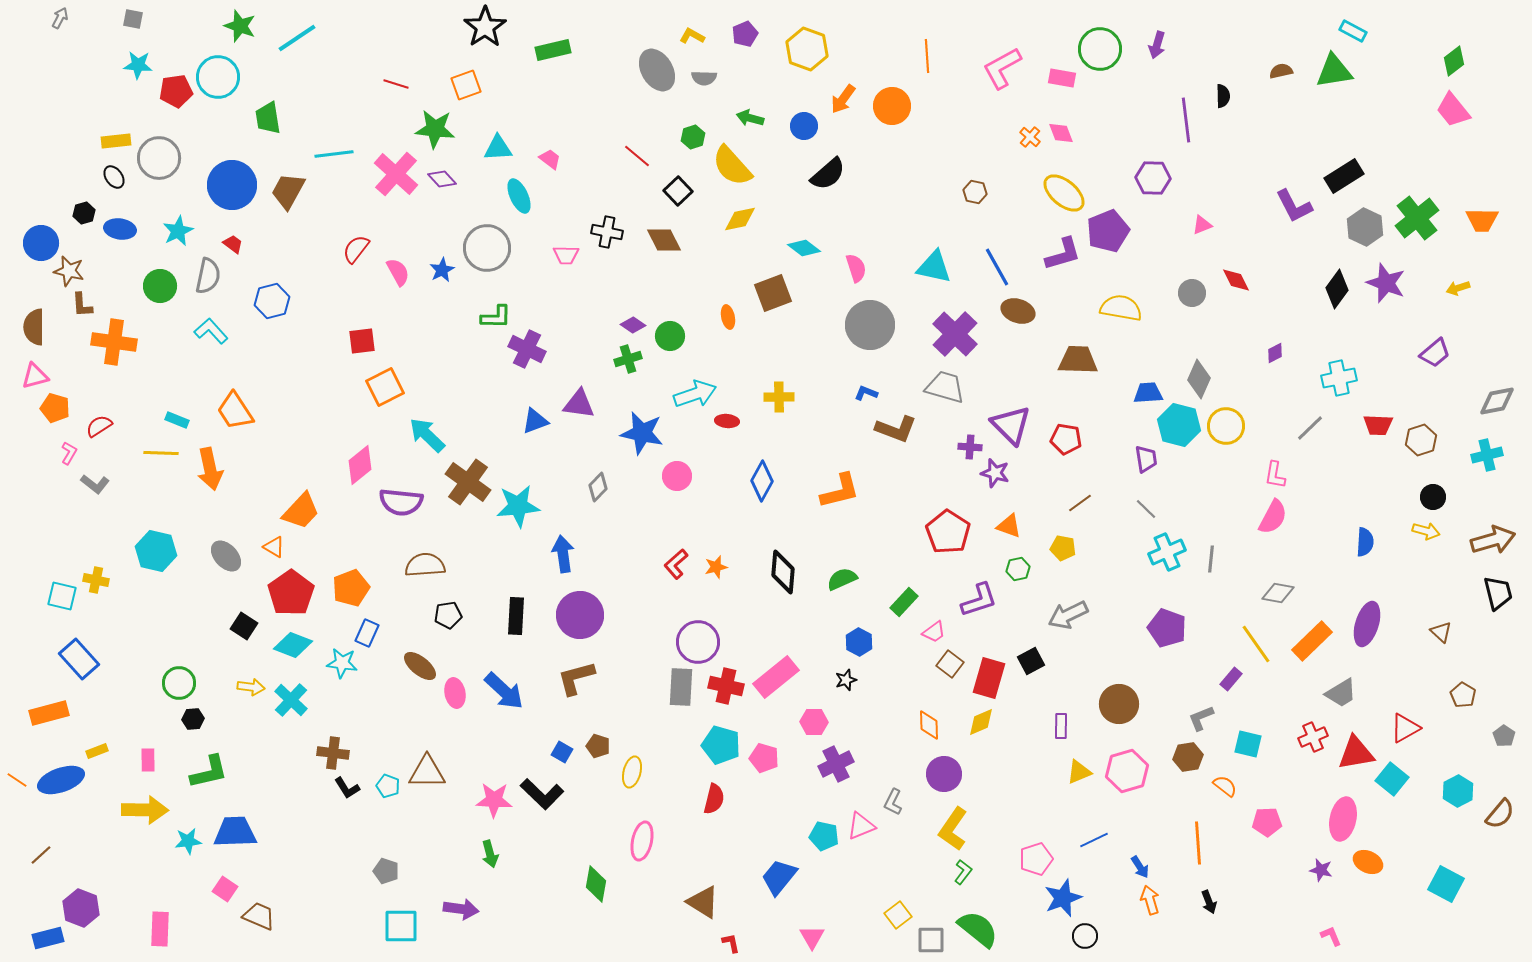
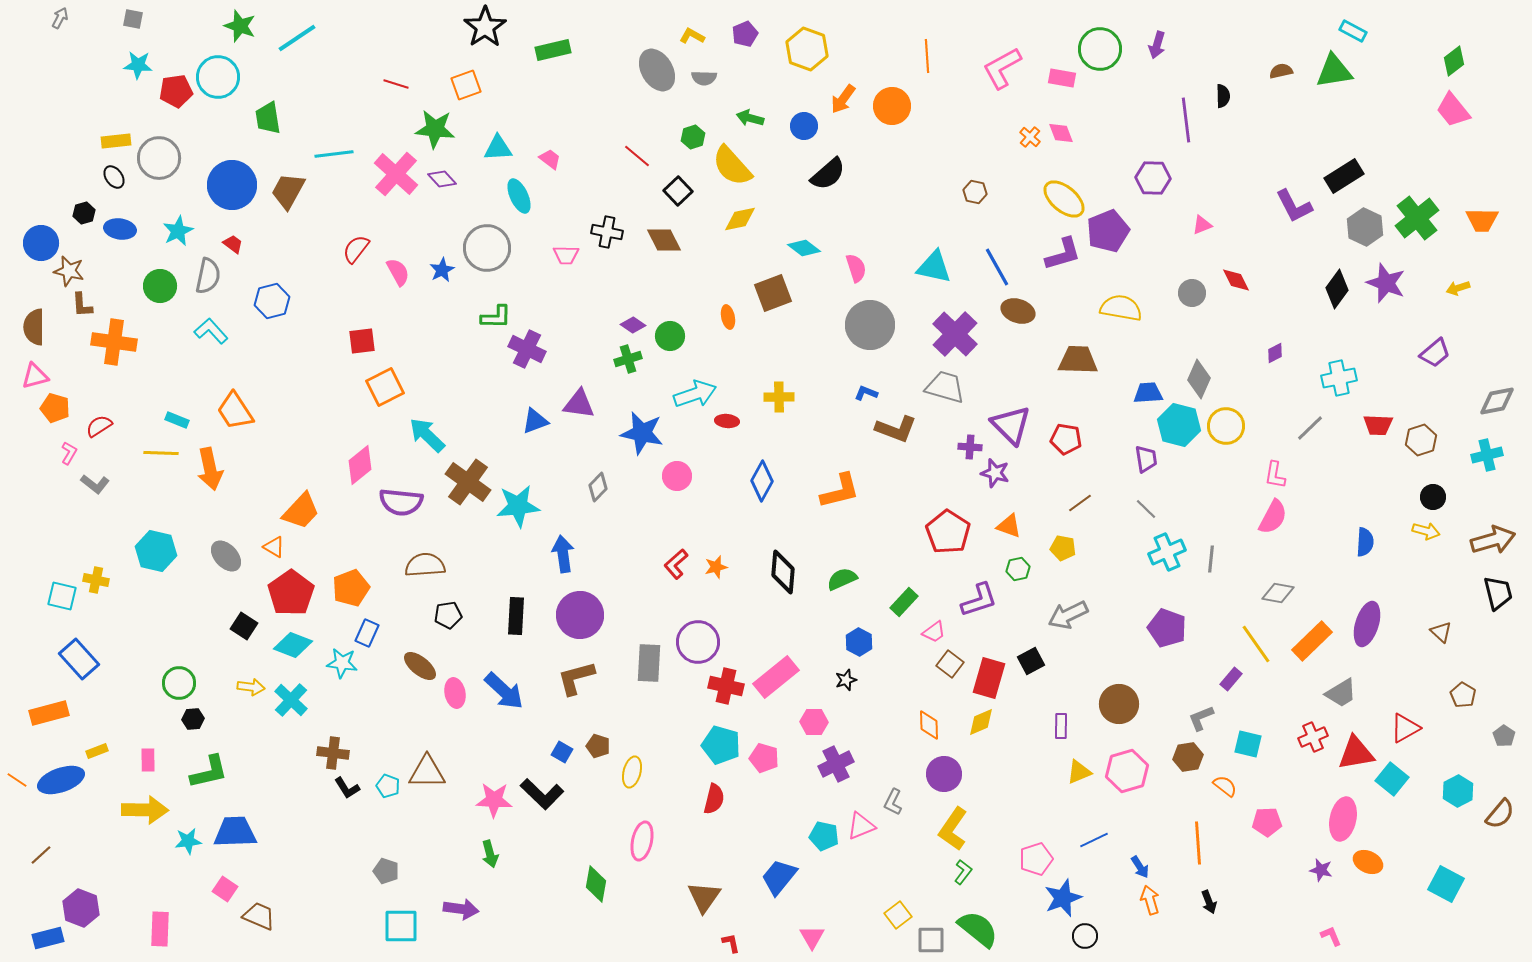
yellow ellipse at (1064, 193): moved 6 px down
gray rectangle at (681, 687): moved 32 px left, 24 px up
brown triangle at (703, 902): moved 1 px right, 5 px up; rotated 33 degrees clockwise
